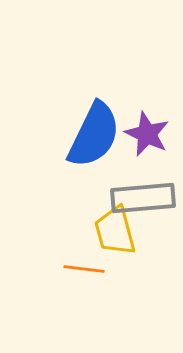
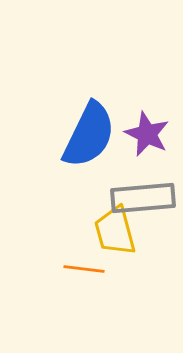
blue semicircle: moved 5 px left
